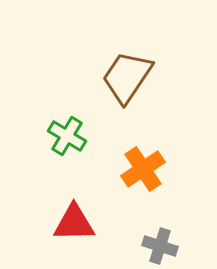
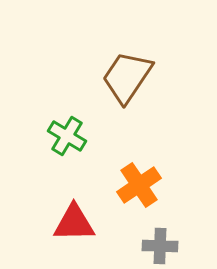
orange cross: moved 4 px left, 16 px down
gray cross: rotated 16 degrees counterclockwise
